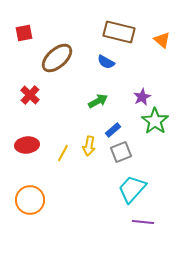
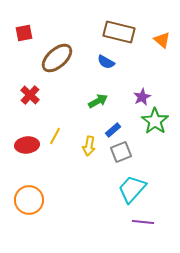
yellow line: moved 8 px left, 17 px up
orange circle: moved 1 px left
